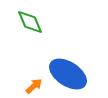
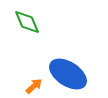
green diamond: moved 3 px left
